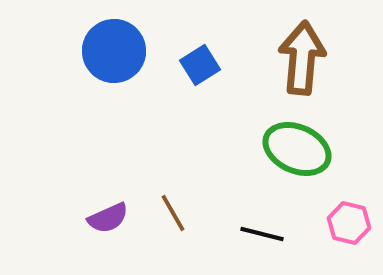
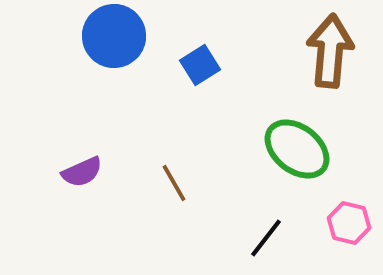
blue circle: moved 15 px up
brown arrow: moved 28 px right, 7 px up
green ellipse: rotated 14 degrees clockwise
brown line: moved 1 px right, 30 px up
purple semicircle: moved 26 px left, 46 px up
black line: moved 4 px right, 4 px down; rotated 66 degrees counterclockwise
